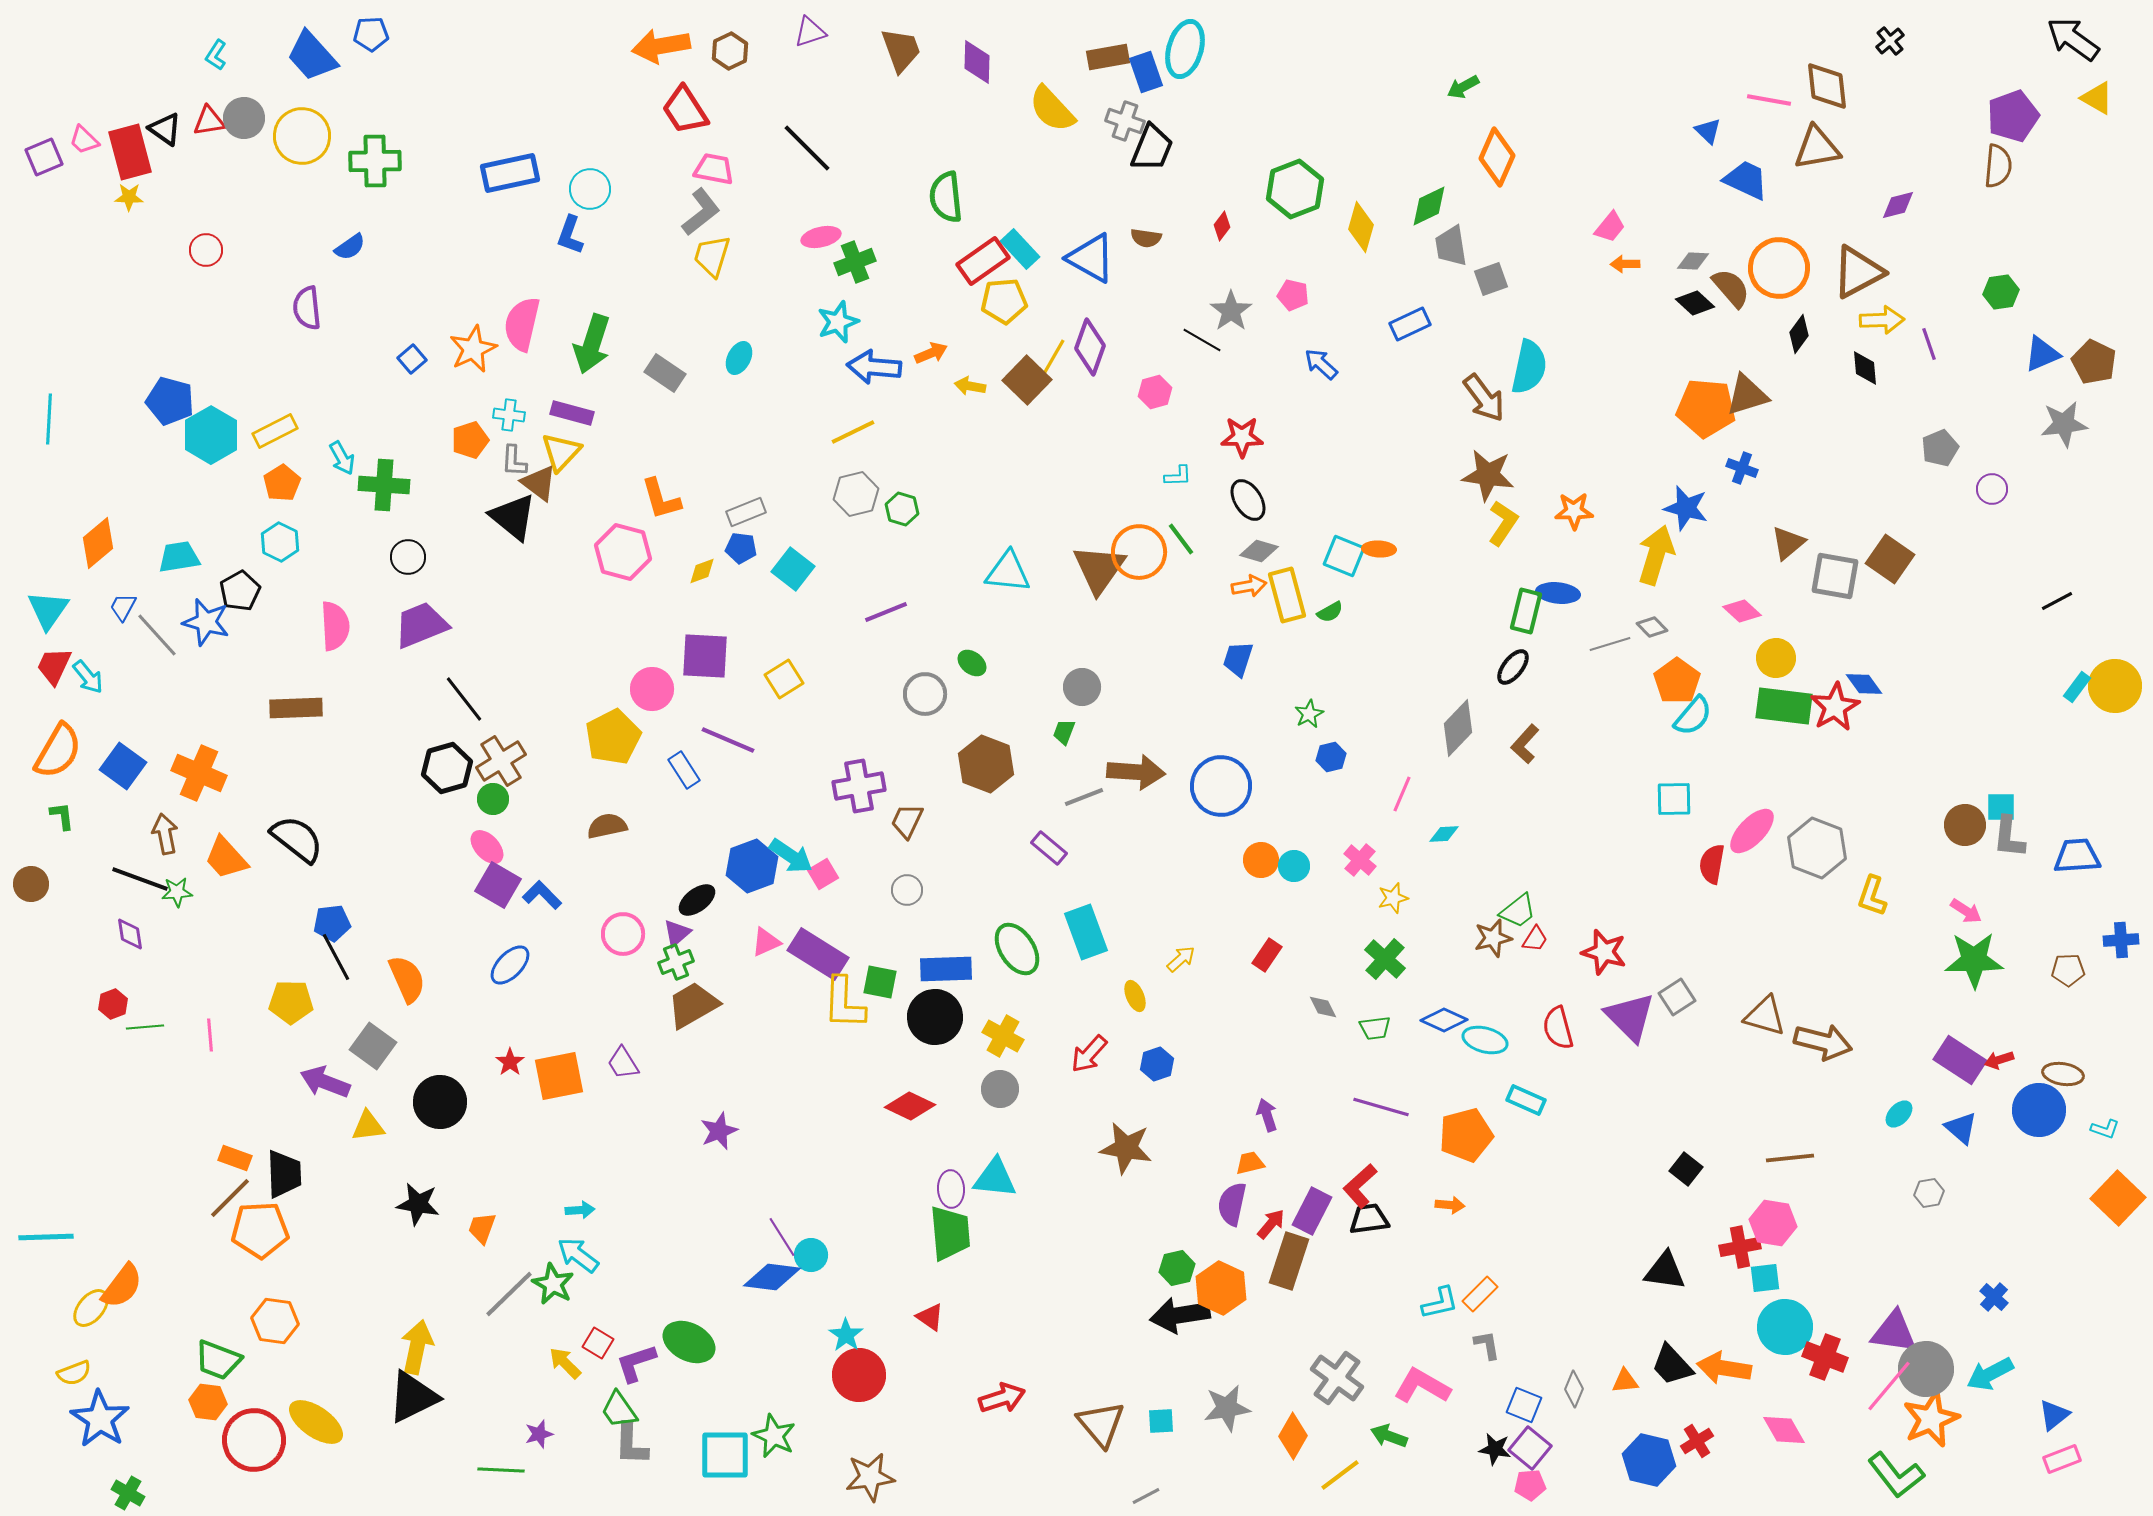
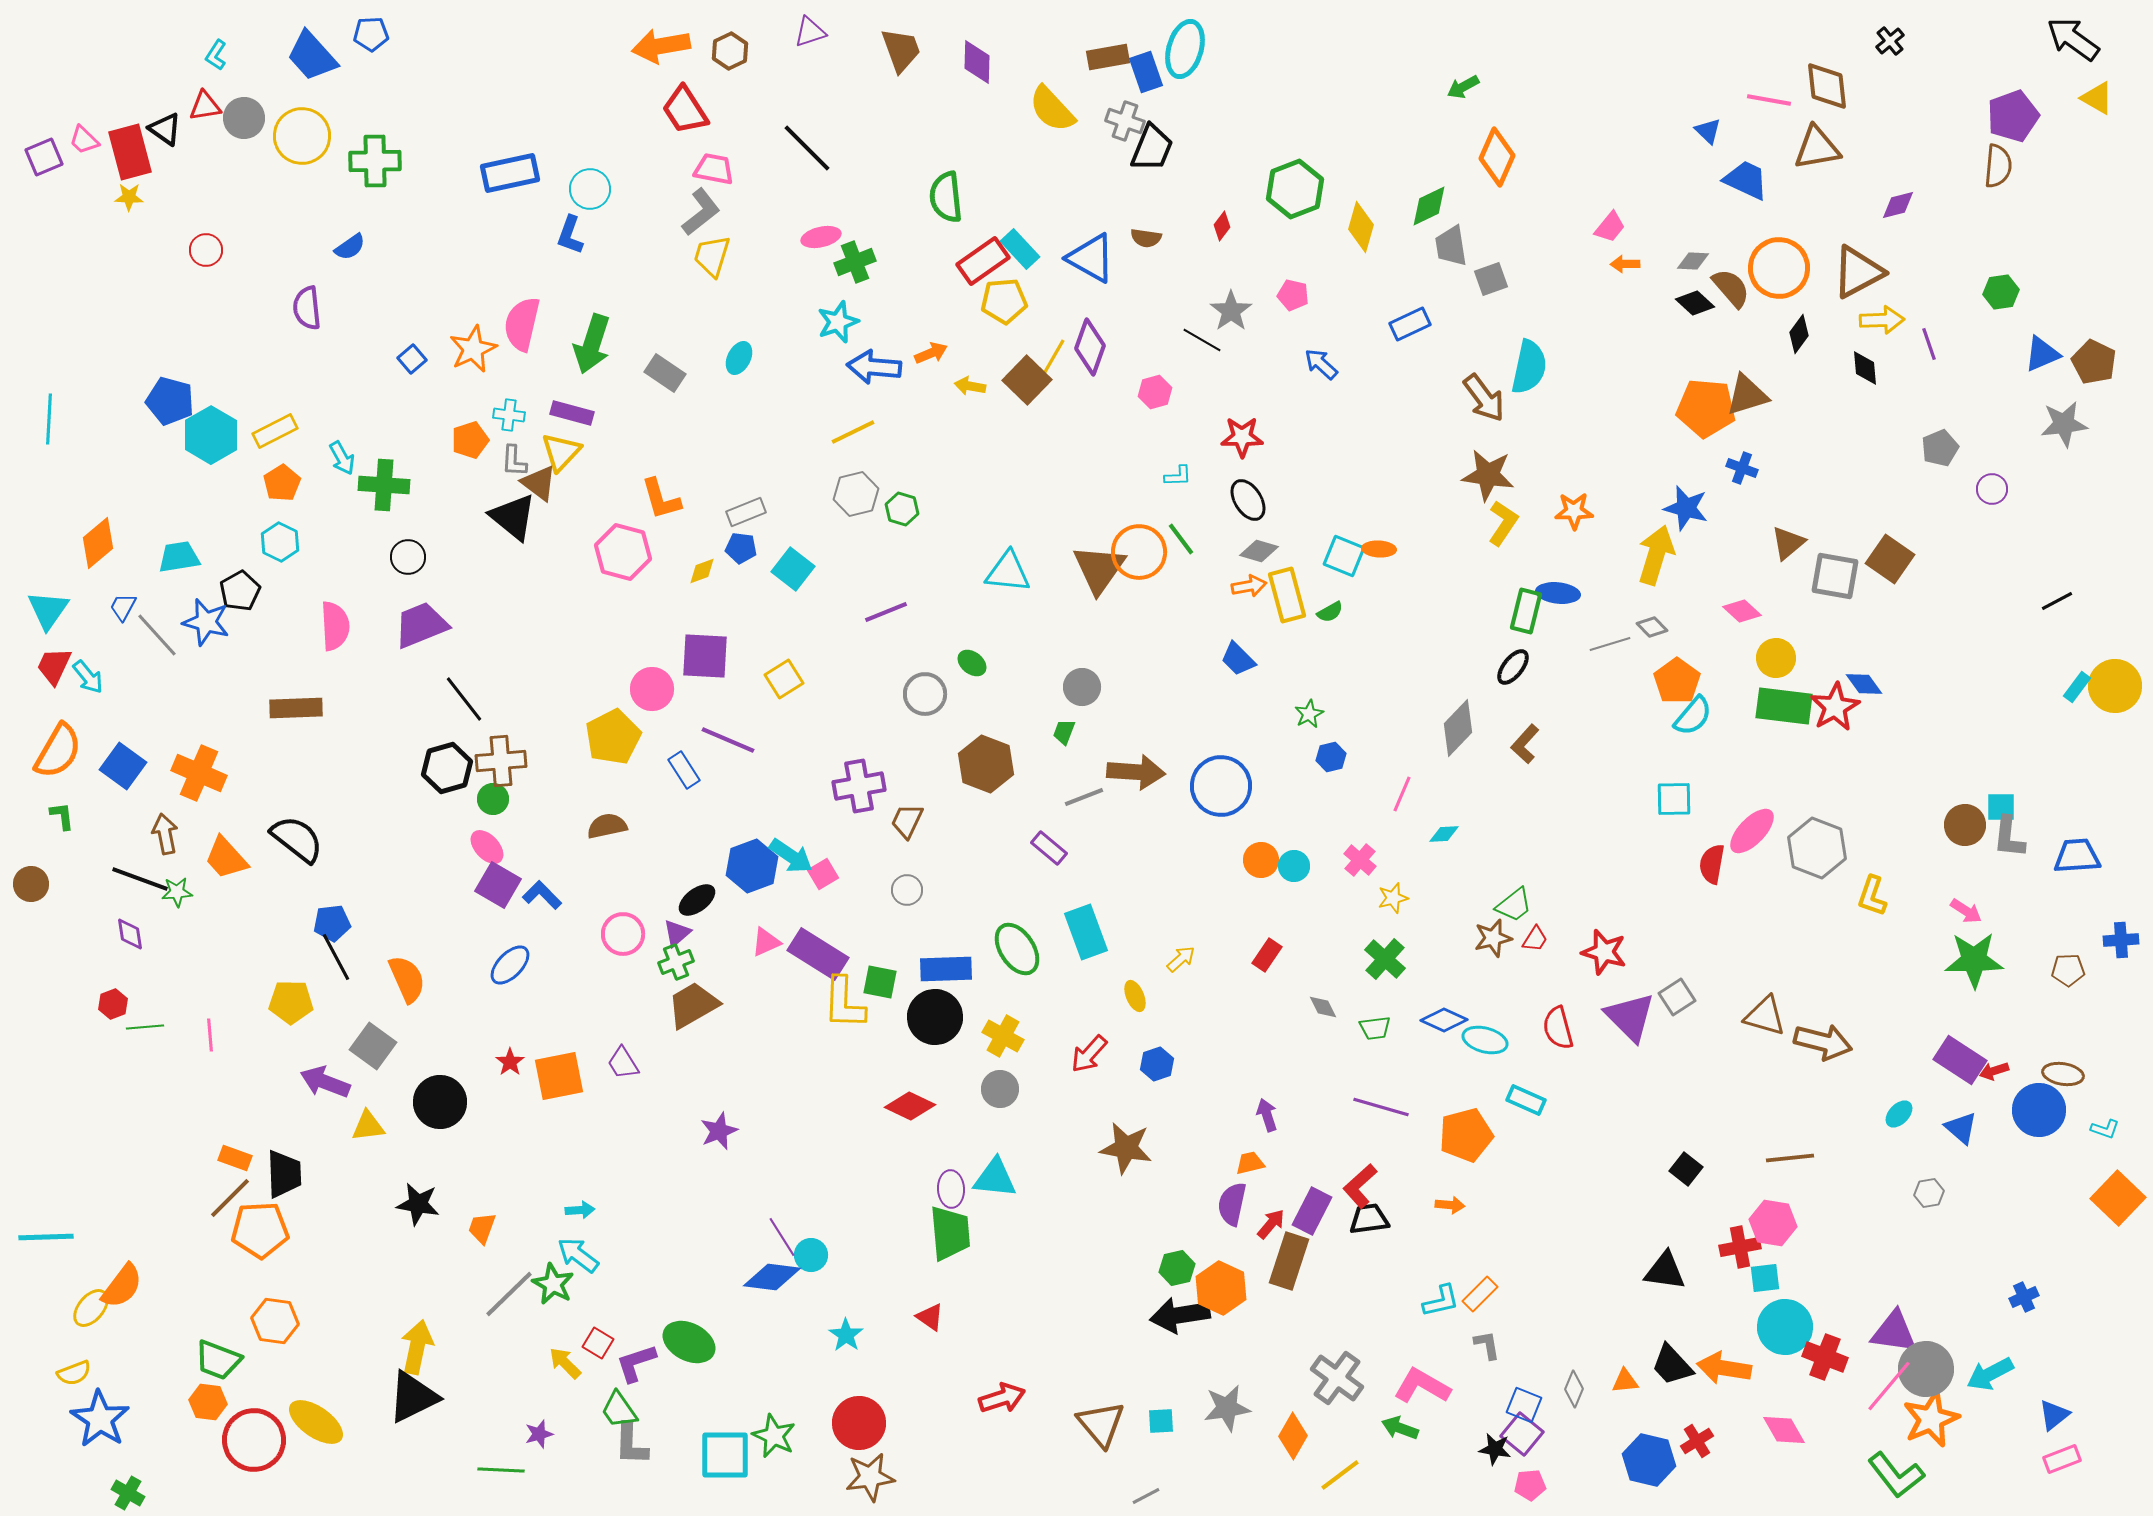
red triangle at (209, 121): moved 4 px left, 15 px up
blue trapezoid at (1238, 659): rotated 63 degrees counterclockwise
brown cross at (501, 761): rotated 27 degrees clockwise
green trapezoid at (1518, 911): moved 4 px left, 6 px up
red arrow at (1999, 1060): moved 5 px left, 11 px down
blue cross at (1994, 1297): moved 30 px right; rotated 24 degrees clockwise
cyan L-shape at (1440, 1303): moved 1 px right, 2 px up
red circle at (859, 1375): moved 48 px down
green arrow at (1389, 1436): moved 11 px right, 8 px up
purple square at (1530, 1448): moved 8 px left, 14 px up
